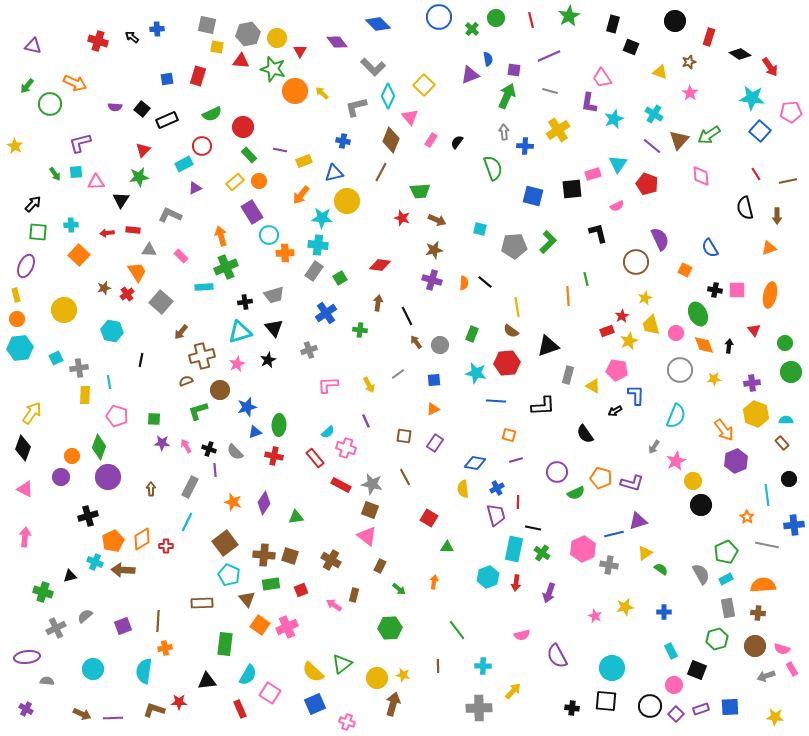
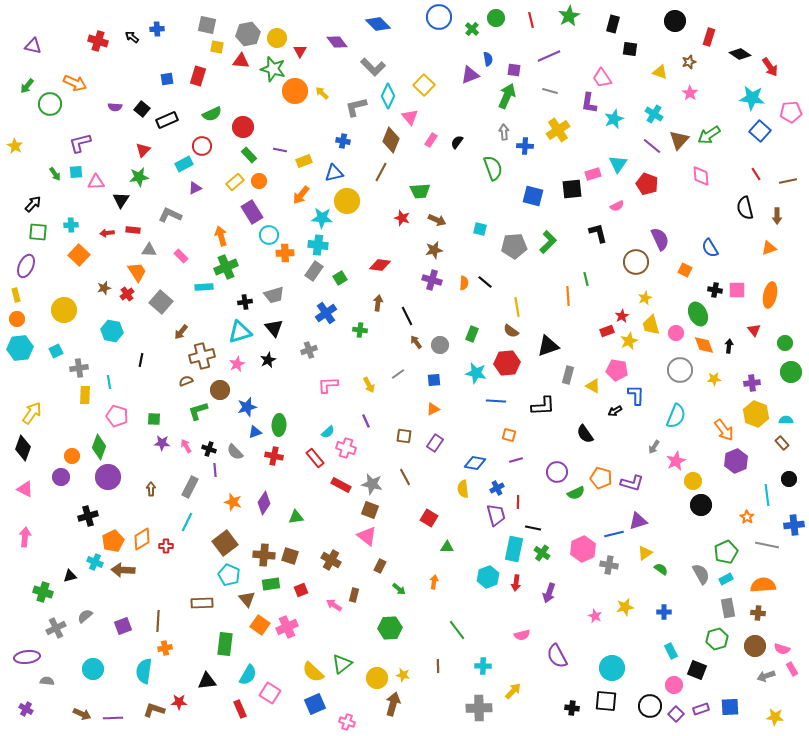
black square at (631, 47): moved 1 px left, 2 px down; rotated 14 degrees counterclockwise
cyan square at (56, 358): moved 7 px up
